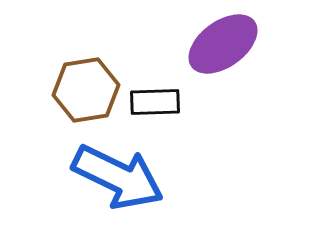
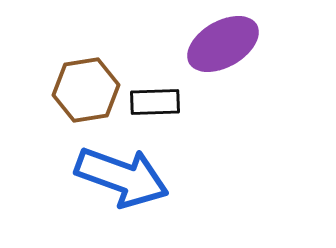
purple ellipse: rotated 6 degrees clockwise
blue arrow: moved 4 px right; rotated 6 degrees counterclockwise
